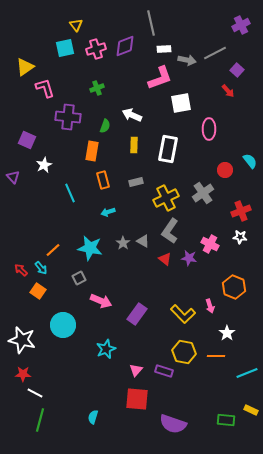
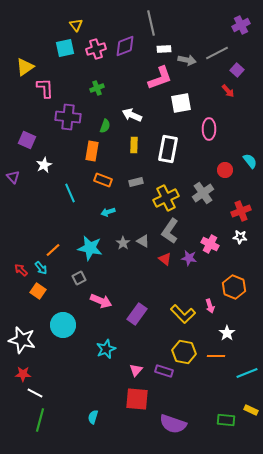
gray line at (215, 53): moved 2 px right
pink L-shape at (45, 88): rotated 15 degrees clockwise
orange rectangle at (103, 180): rotated 54 degrees counterclockwise
